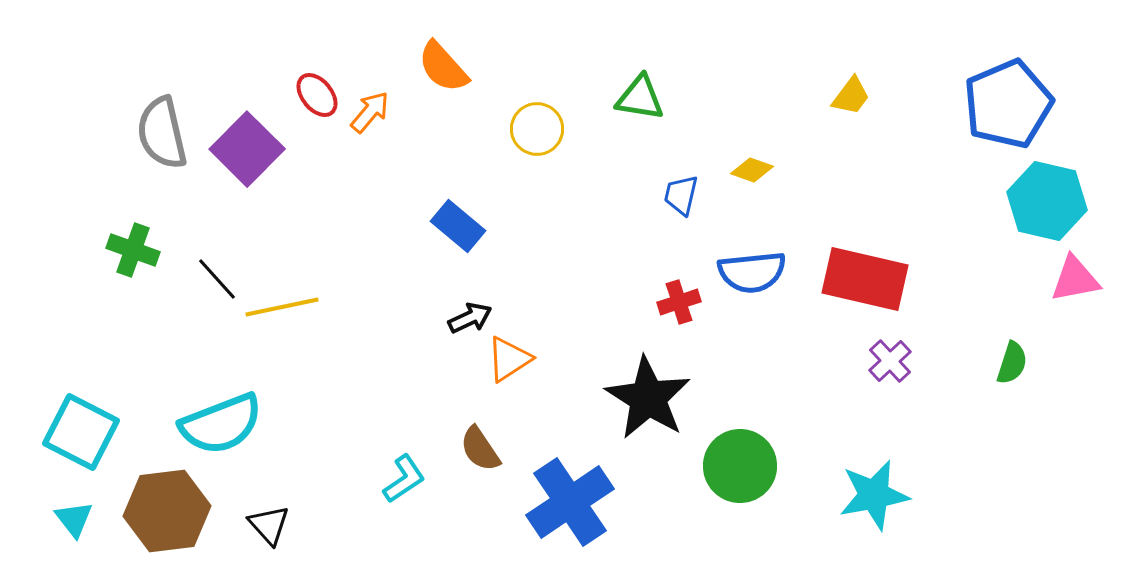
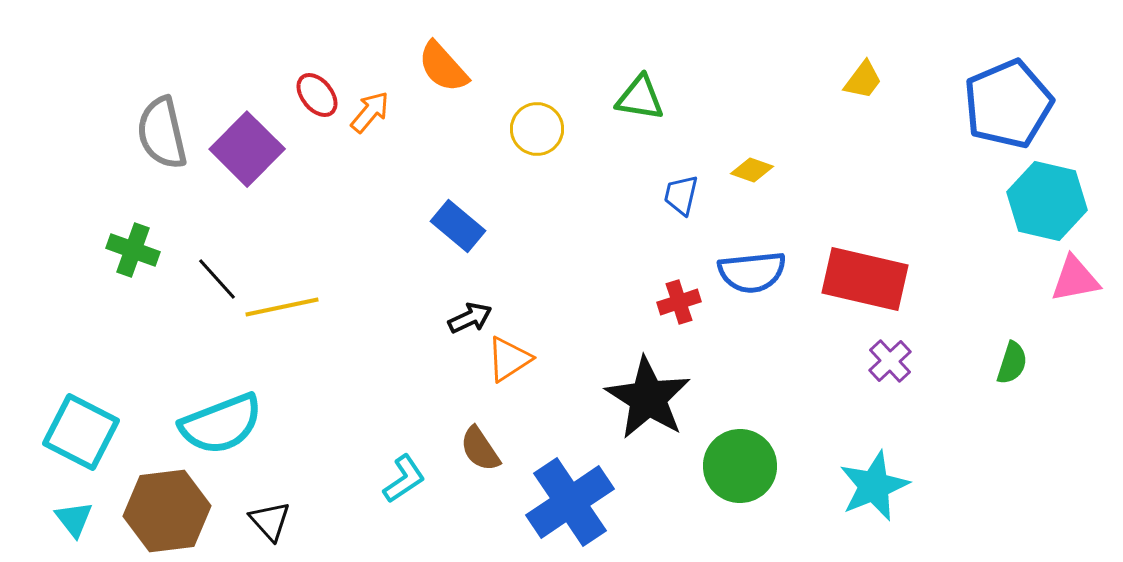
yellow trapezoid: moved 12 px right, 16 px up
cyan star: moved 9 px up; rotated 12 degrees counterclockwise
black triangle: moved 1 px right, 4 px up
